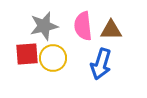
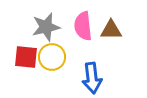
gray star: moved 2 px right, 1 px down
red square: moved 1 px left, 3 px down; rotated 10 degrees clockwise
yellow circle: moved 1 px left, 1 px up
blue arrow: moved 9 px left, 14 px down; rotated 24 degrees counterclockwise
